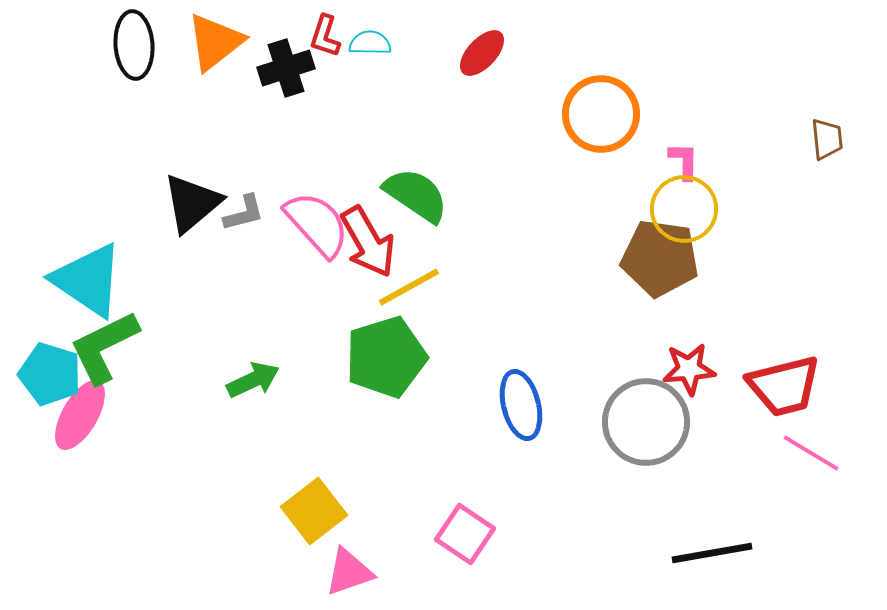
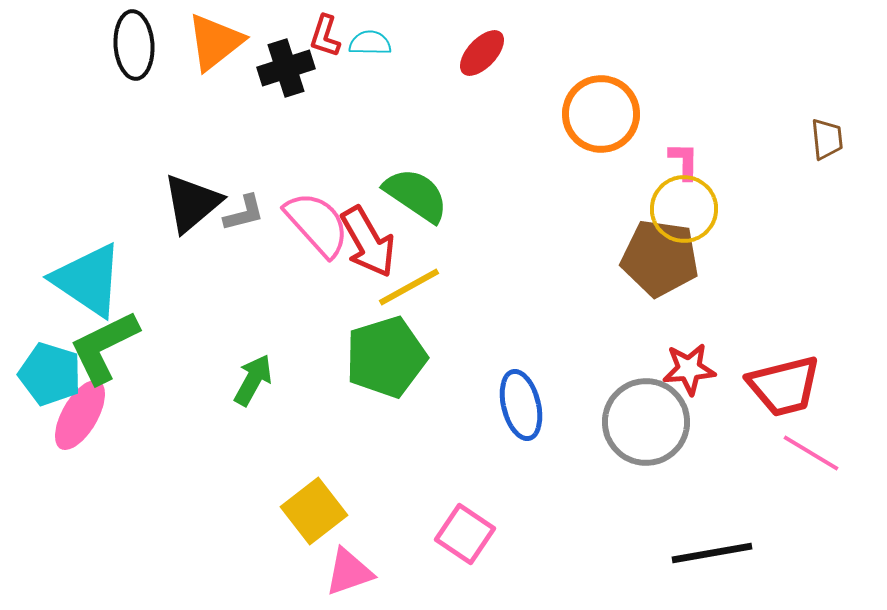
green arrow: rotated 36 degrees counterclockwise
